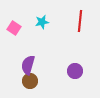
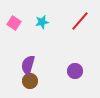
red line: rotated 35 degrees clockwise
pink square: moved 5 px up
